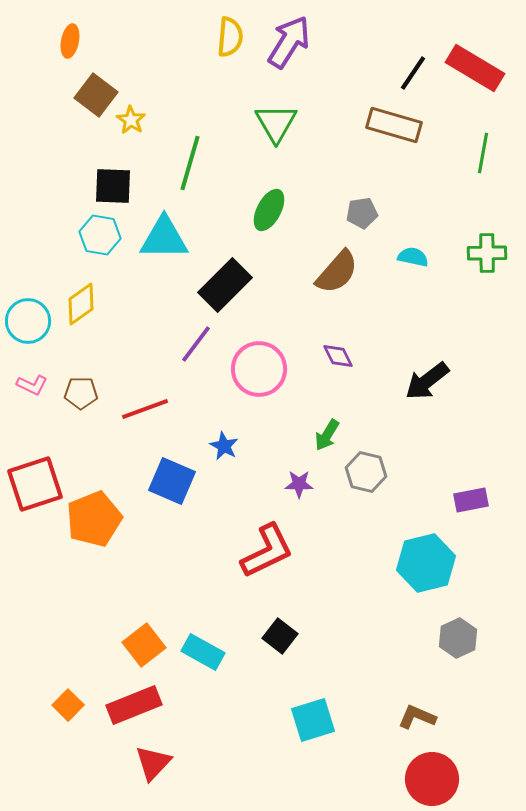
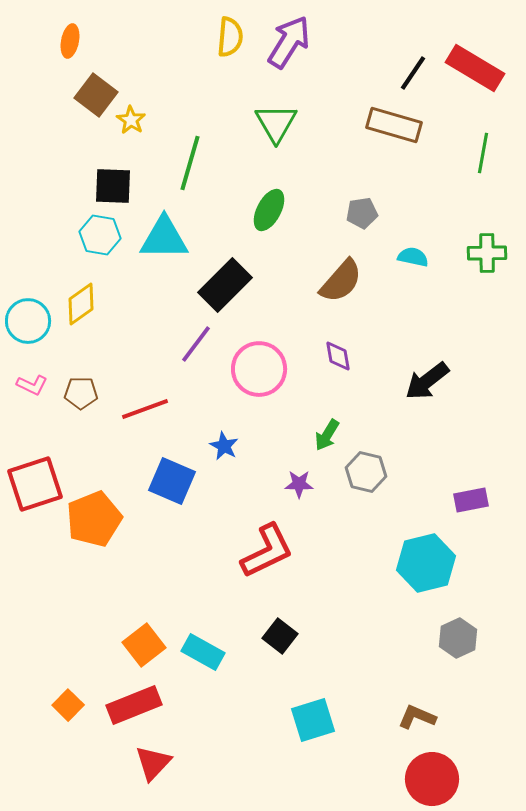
brown semicircle at (337, 272): moved 4 px right, 9 px down
purple diamond at (338, 356): rotated 16 degrees clockwise
